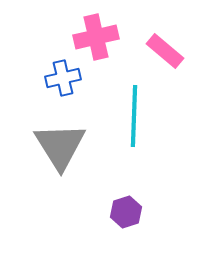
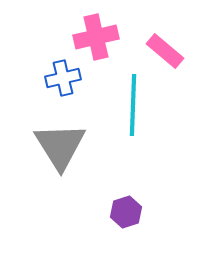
cyan line: moved 1 px left, 11 px up
